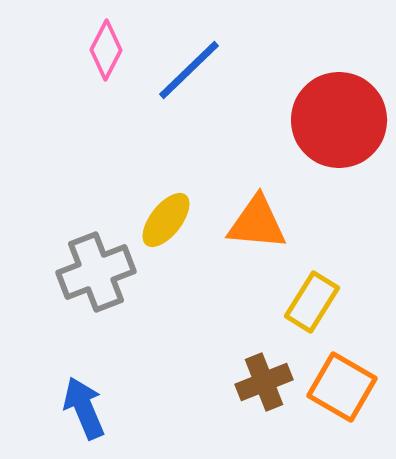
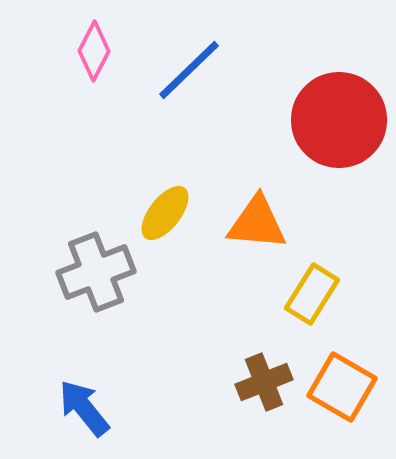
pink diamond: moved 12 px left, 1 px down
yellow ellipse: moved 1 px left, 7 px up
yellow rectangle: moved 8 px up
blue arrow: rotated 16 degrees counterclockwise
